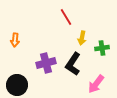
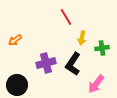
orange arrow: rotated 48 degrees clockwise
